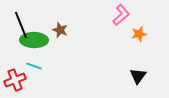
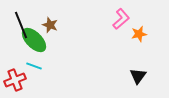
pink L-shape: moved 4 px down
brown star: moved 10 px left, 5 px up
green ellipse: rotated 44 degrees clockwise
